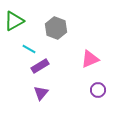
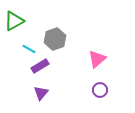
gray hexagon: moved 1 px left, 11 px down; rotated 20 degrees clockwise
pink triangle: moved 7 px right; rotated 18 degrees counterclockwise
purple circle: moved 2 px right
